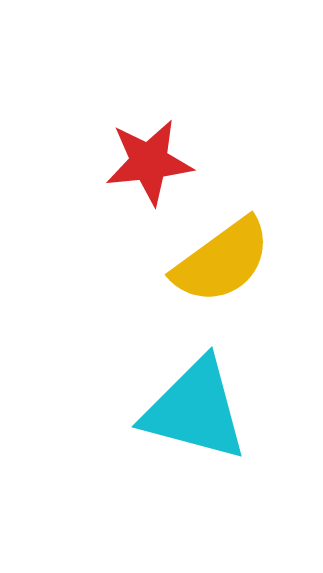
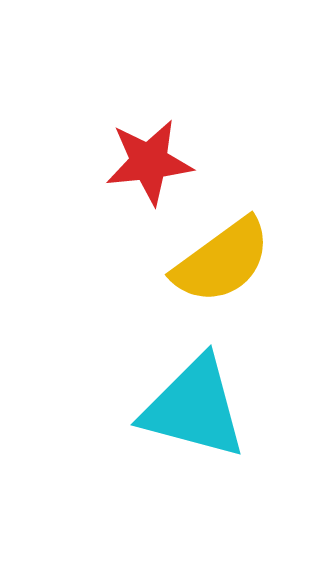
cyan triangle: moved 1 px left, 2 px up
